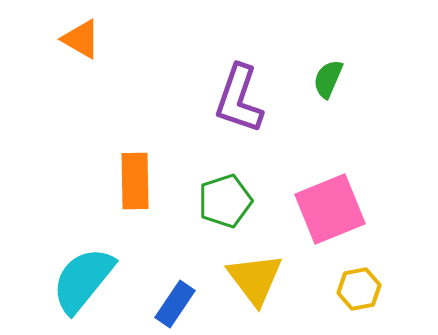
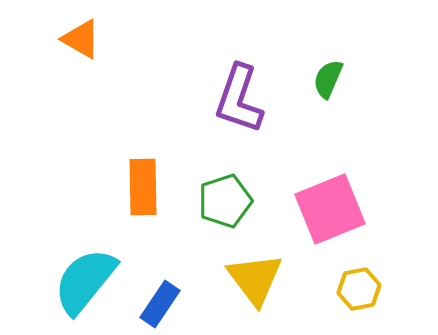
orange rectangle: moved 8 px right, 6 px down
cyan semicircle: moved 2 px right, 1 px down
blue rectangle: moved 15 px left
